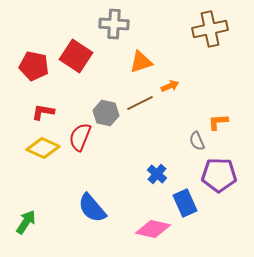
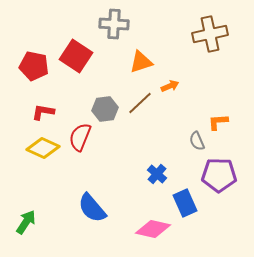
brown cross: moved 5 px down
brown line: rotated 16 degrees counterclockwise
gray hexagon: moved 1 px left, 4 px up; rotated 20 degrees counterclockwise
